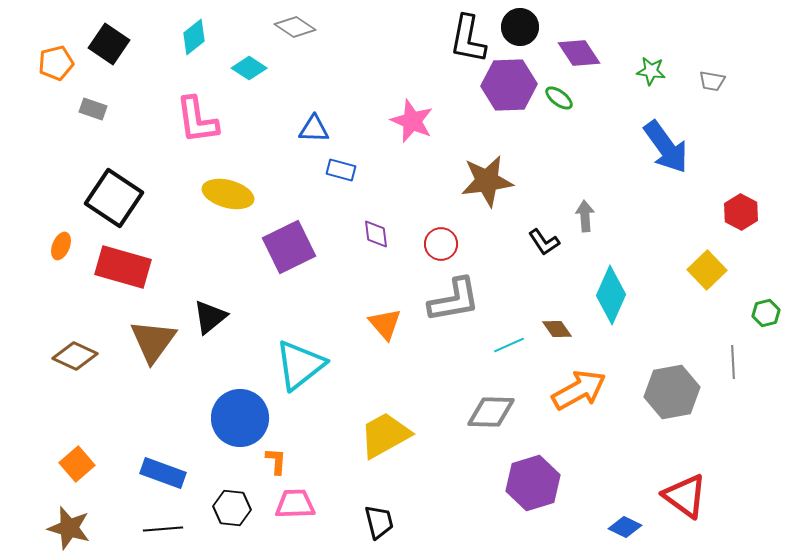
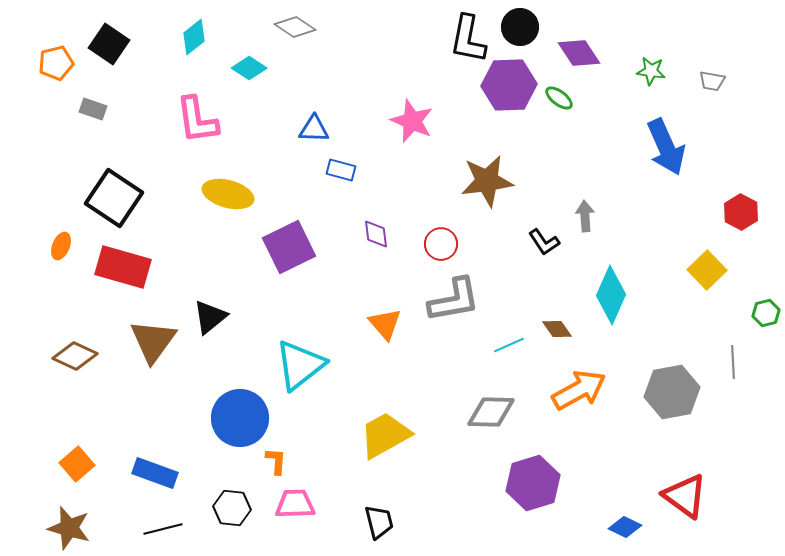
blue arrow at (666, 147): rotated 12 degrees clockwise
blue rectangle at (163, 473): moved 8 px left
black line at (163, 529): rotated 9 degrees counterclockwise
